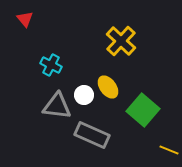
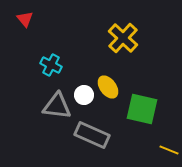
yellow cross: moved 2 px right, 3 px up
green square: moved 1 px left, 1 px up; rotated 28 degrees counterclockwise
